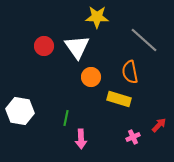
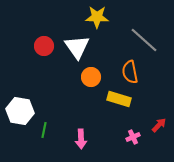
green line: moved 22 px left, 12 px down
